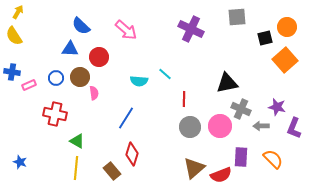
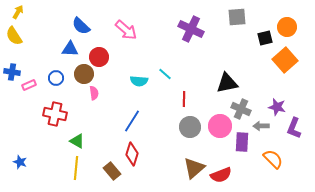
brown circle: moved 4 px right, 3 px up
blue line: moved 6 px right, 3 px down
purple rectangle: moved 1 px right, 15 px up
